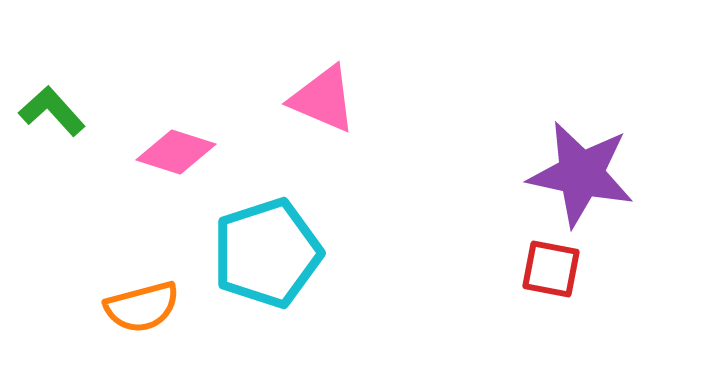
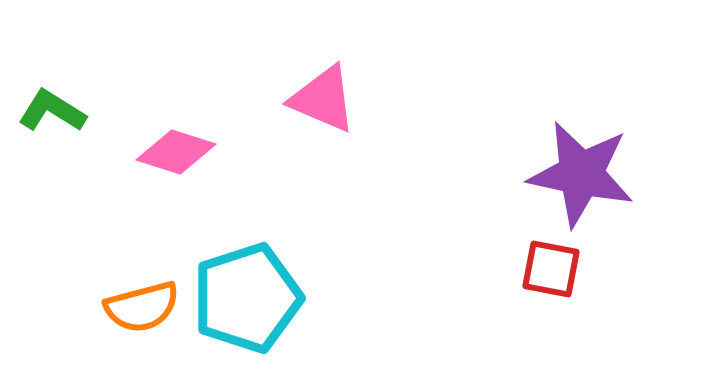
green L-shape: rotated 16 degrees counterclockwise
cyan pentagon: moved 20 px left, 45 px down
